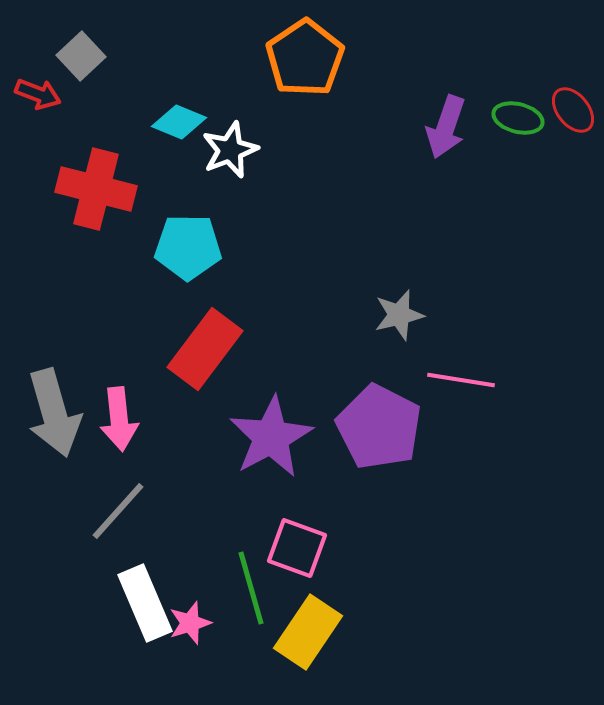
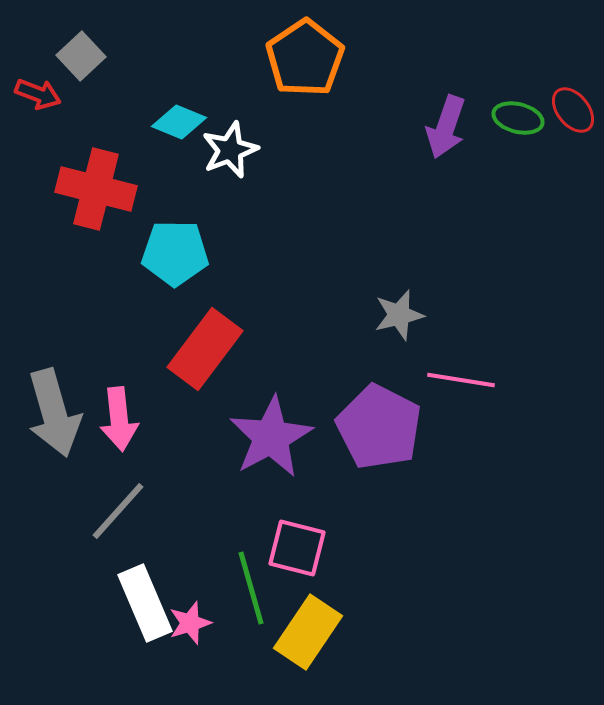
cyan pentagon: moved 13 px left, 6 px down
pink square: rotated 6 degrees counterclockwise
